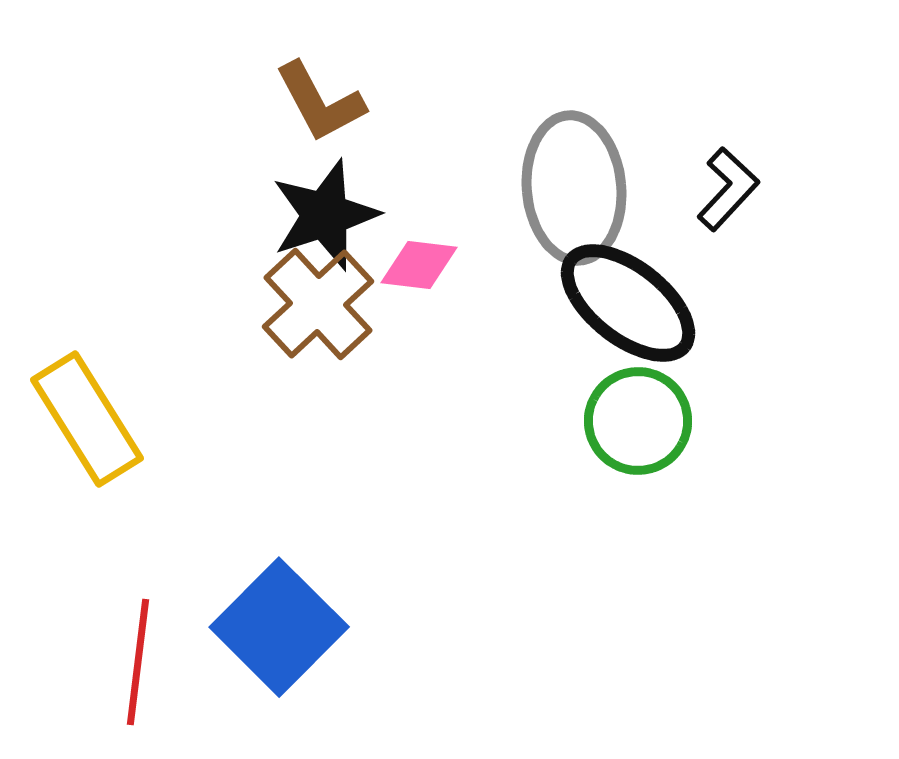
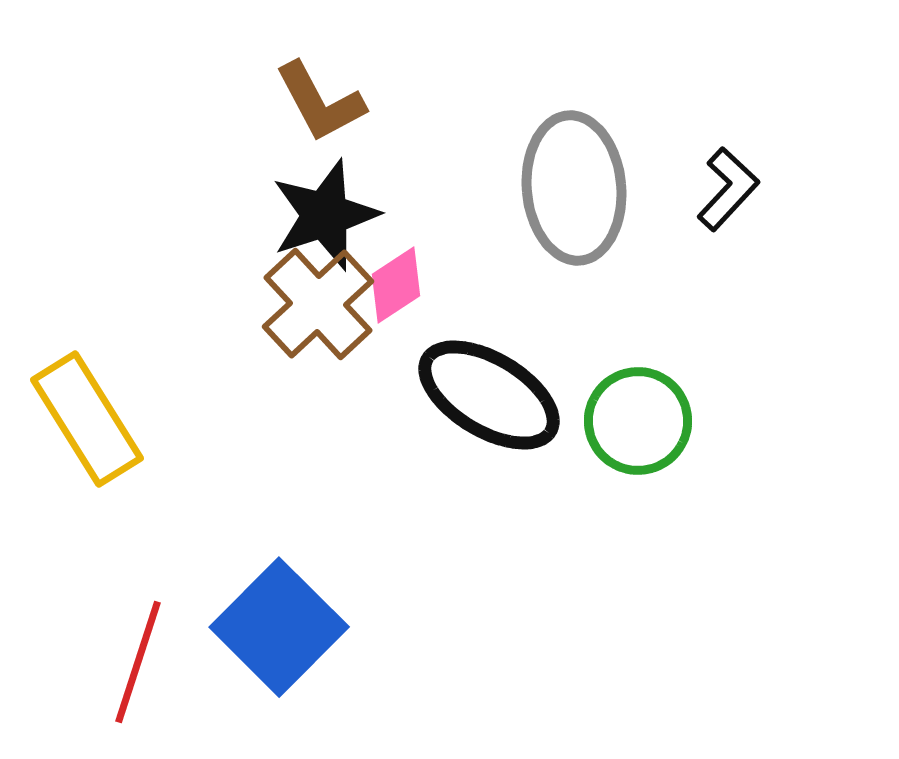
pink diamond: moved 23 px left, 20 px down; rotated 40 degrees counterclockwise
black ellipse: moved 139 px left, 92 px down; rotated 7 degrees counterclockwise
red line: rotated 11 degrees clockwise
